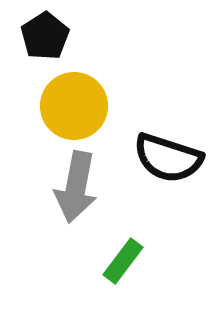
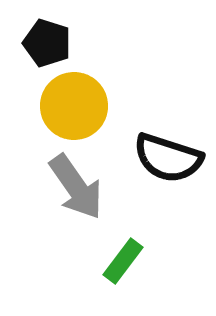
black pentagon: moved 2 px right, 7 px down; rotated 21 degrees counterclockwise
gray arrow: rotated 46 degrees counterclockwise
